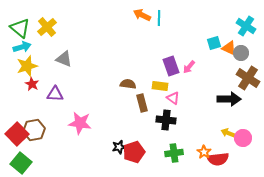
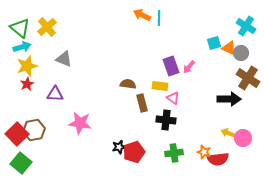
red star: moved 5 px left; rotated 16 degrees clockwise
orange star: rotated 16 degrees counterclockwise
